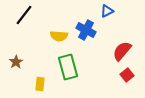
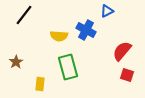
red square: rotated 32 degrees counterclockwise
